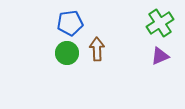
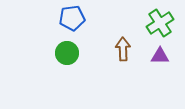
blue pentagon: moved 2 px right, 5 px up
brown arrow: moved 26 px right
purple triangle: rotated 24 degrees clockwise
